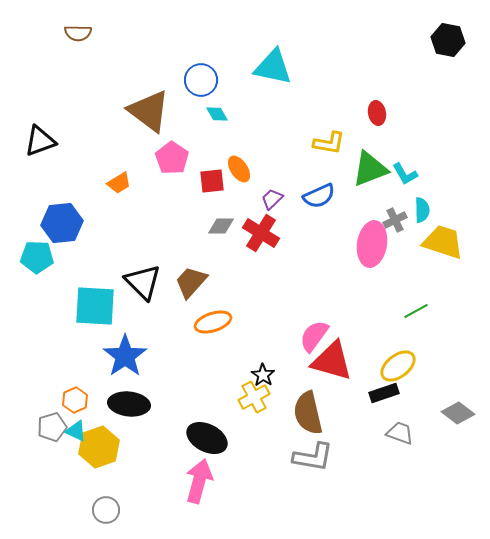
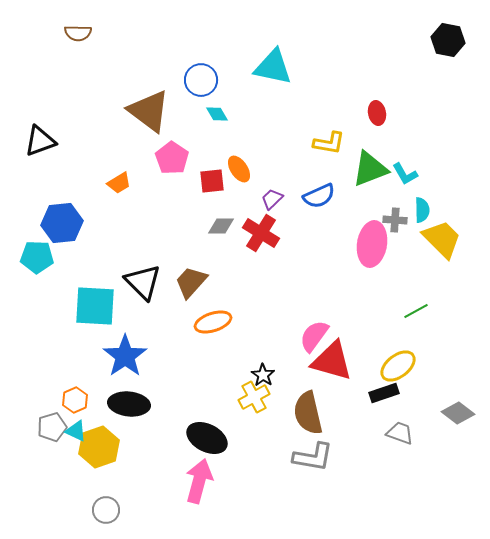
gray cross at (395, 220): rotated 30 degrees clockwise
yellow trapezoid at (443, 242): moved 1 px left, 3 px up; rotated 27 degrees clockwise
